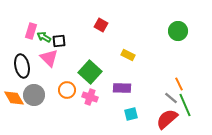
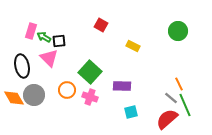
yellow rectangle: moved 5 px right, 9 px up
purple rectangle: moved 2 px up
cyan square: moved 2 px up
